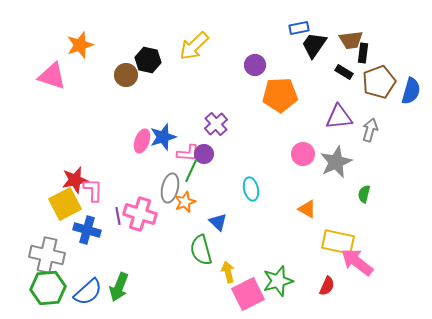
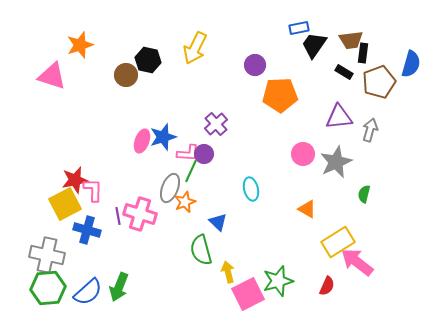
yellow arrow at (194, 46): moved 1 px right, 2 px down; rotated 20 degrees counterclockwise
blue semicircle at (411, 91): moved 27 px up
gray ellipse at (170, 188): rotated 8 degrees clockwise
yellow rectangle at (338, 242): rotated 44 degrees counterclockwise
